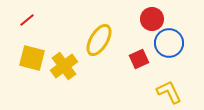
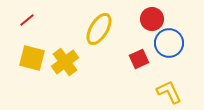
yellow ellipse: moved 11 px up
yellow cross: moved 1 px right, 4 px up
